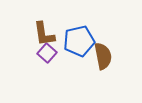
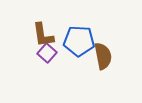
brown L-shape: moved 1 px left, 1 px down
blue pentagon: rotated 16 degrees clockwise
